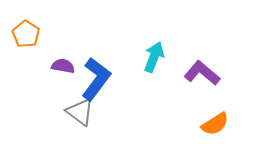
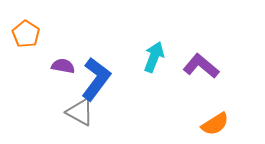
purple L-shape: moved 1 px left, 7 px up
gray triangle: rotated 8 degrees counterclockwise
